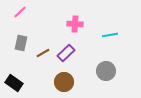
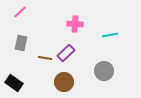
brown line: moved 2 px right, 5 px down; rotated 40 degrees clockwise
gray circle: moved 2 px left
